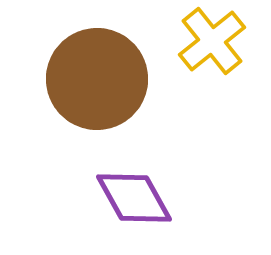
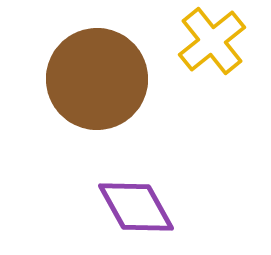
purple diamond: moved 2 px right, 9 px down
